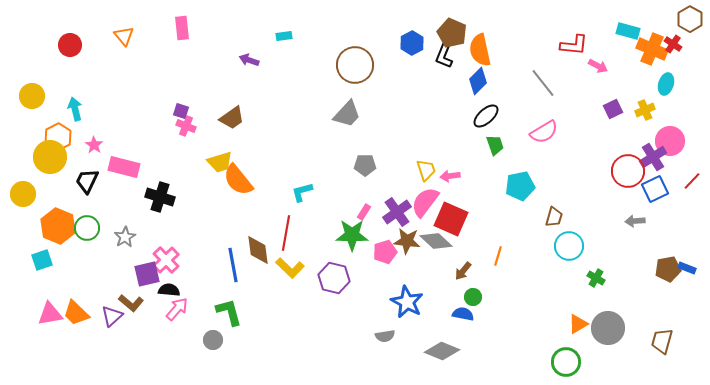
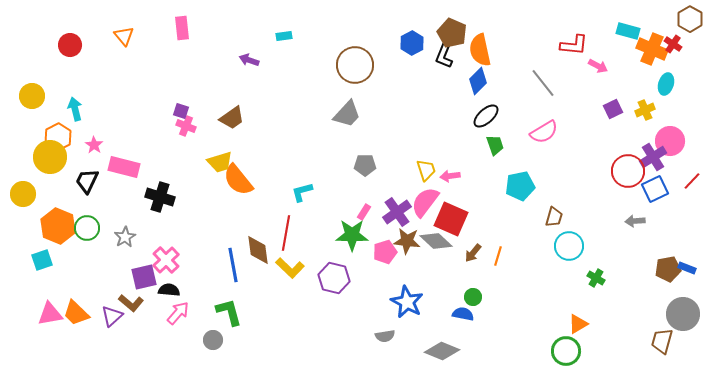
brown arrow at (463, 271): moved 10 px right, 18 px up
purple square at (147, 274): moved 3 px left, 3 px down
pink arrow at (177, 309): moved 1 px right, 4 px down
gray circle at (608, 328): moved 75 px right, 14 px up
green circle at (566, 362): moved 11 px up
